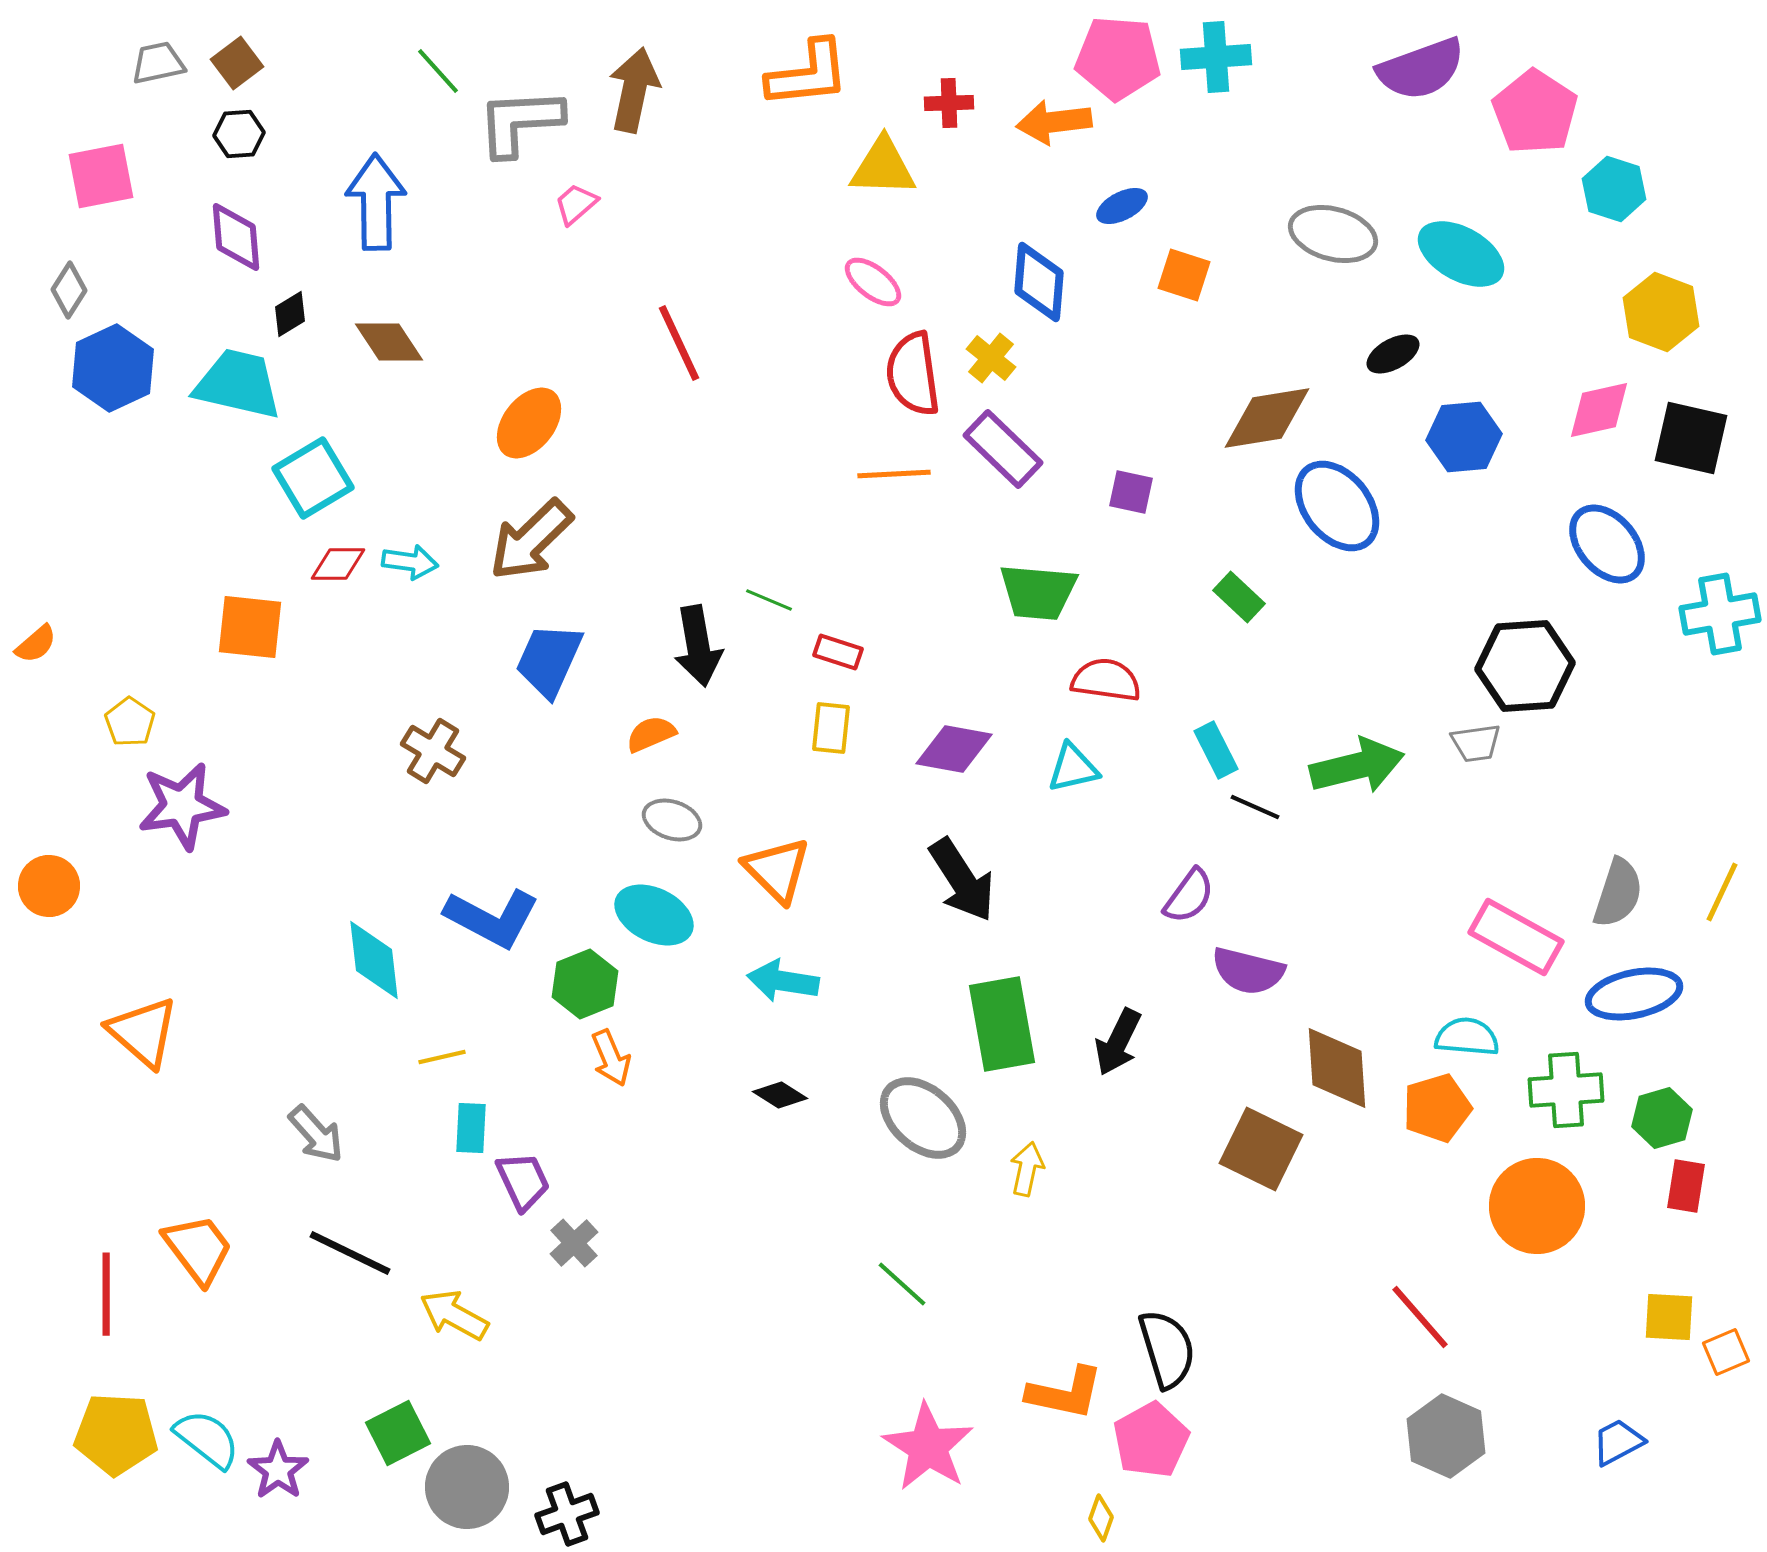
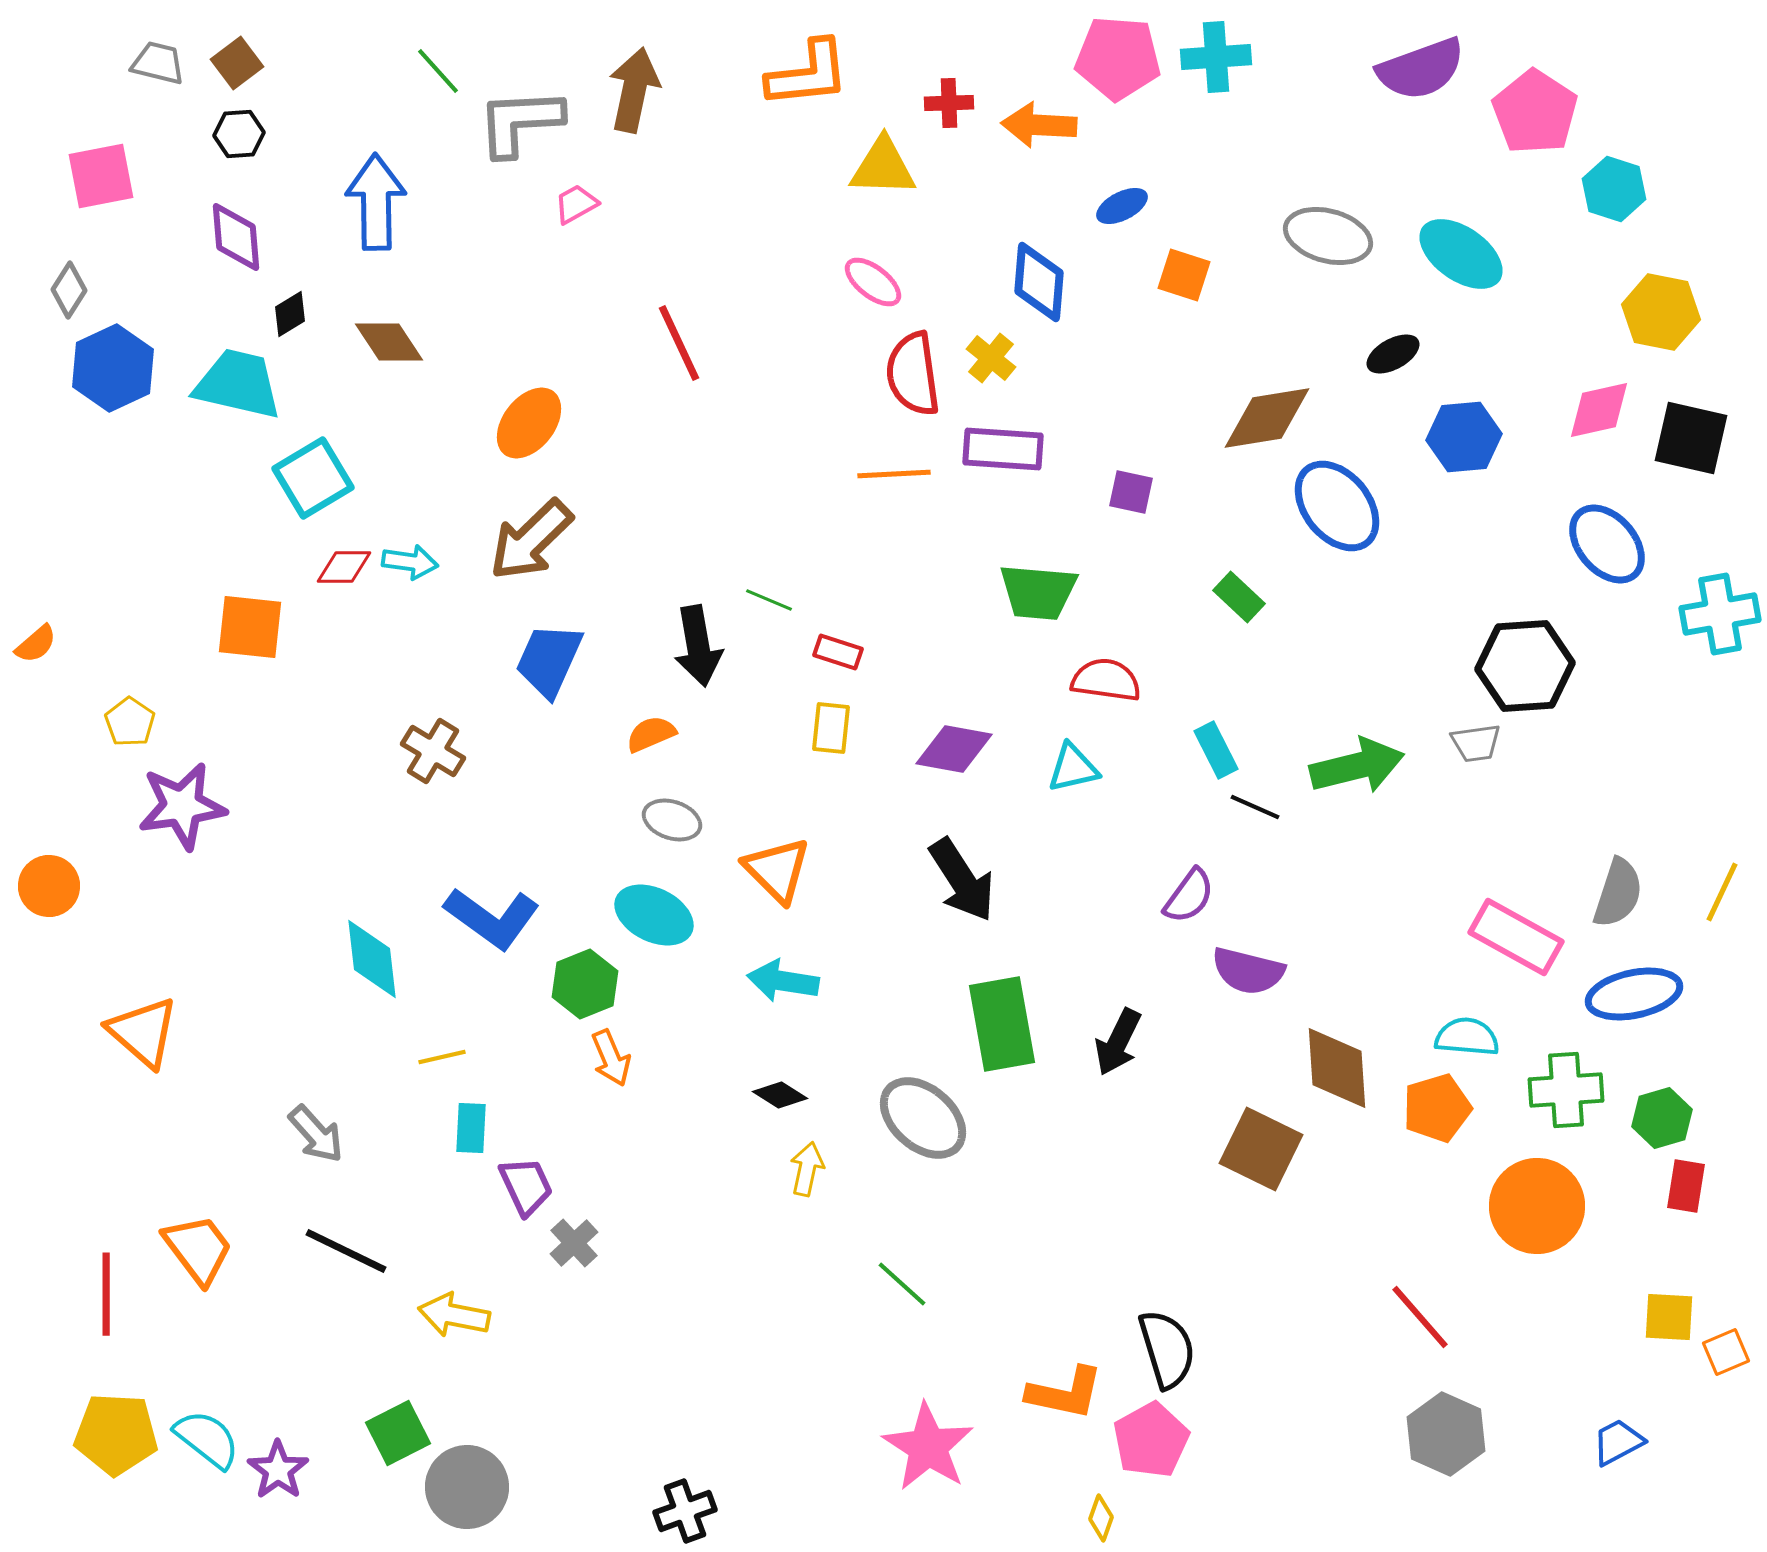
gray trapezoid at (158, 63): rotated 26 degrees clockwise
orange arrow at (1054, 122): moved 15 px left, 3 px down; rotated 10 degrees clockwise
pink trapezoid at (576, 204): rotated 12 degrees clockwise
gray ellipse at (1333, 234): moved 5 px left, 2 px down
cyan ellipse at (1461, 254): rotated 6 degrees clockwise
yellow hexagon at (1661, 312): rotated 10 degrees counterclockwise
purple rectangle at (1003, 449): rotated 40 degrees counterclockwise
red diamond at (338, 564): moved 6 px right, 3 px down
blue L-shape at (492, 918): rotated 8 degrees clockwise
cyan diamond at (374, 960): moved 2 px left, 1 px up
yellow arrow at (1027, 1169): moved 220 px left
purple trapezoid at (523, 1181): moved 3 px right, 5 px down
black line at (350, 1253): moved 4 px left, 2 px up
yellow arrow at (454, 1315): rotated 18 degrees counterclockwise
gray hexagon at (1446, 1436): moved 2 px up
black cross at (567, 1514): moved 118 px right, 3 px up
